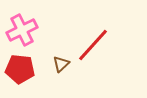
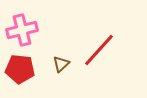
pink cross: rotated 12 degrees clockwise
red line: moved 6 px right, 5 px down
